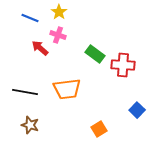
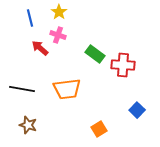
blue line: rotated 54 degrees clockwise
black line: moved 3 px left, 3 px up
brown star: moved 2 px left
